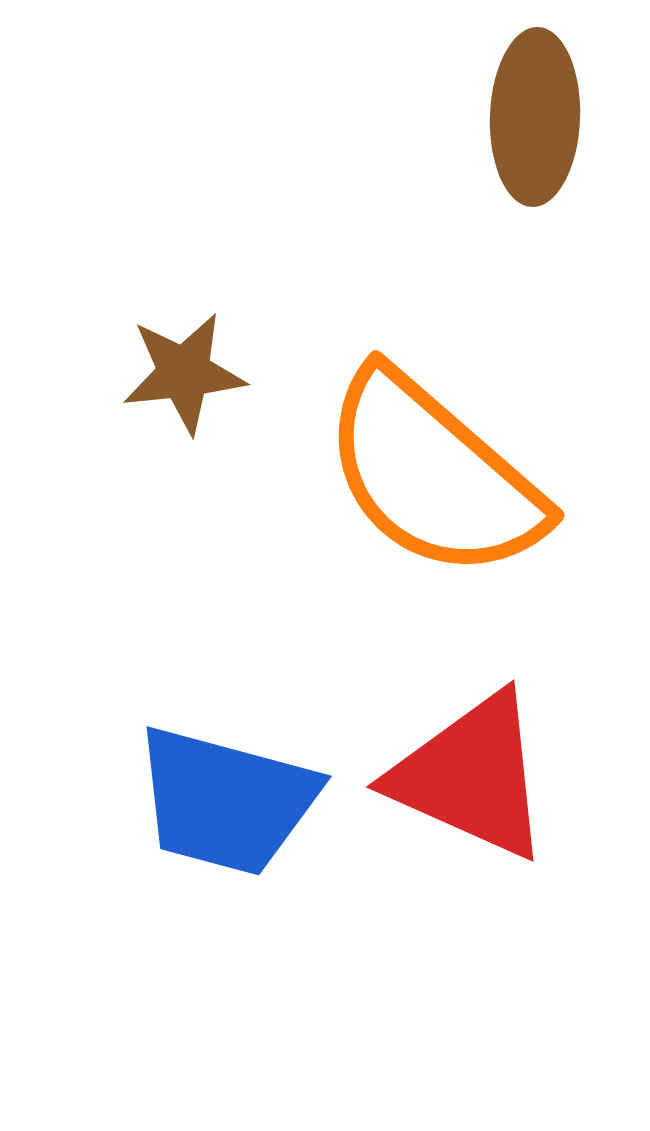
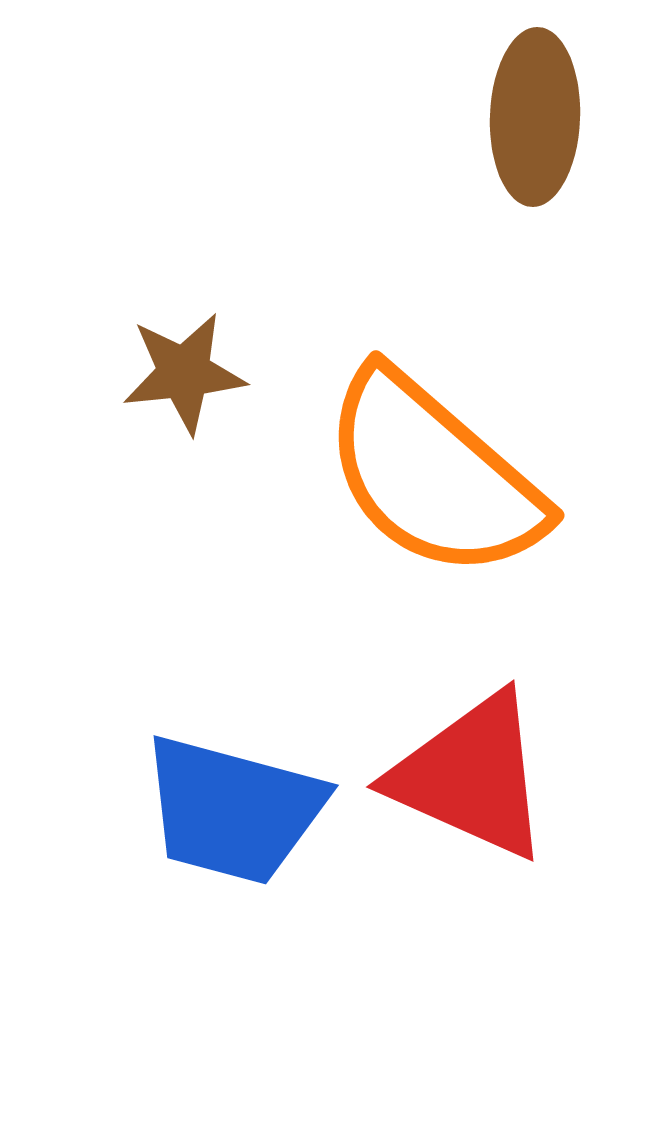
blue trapezoid: moved 7 px right, 9 px down
